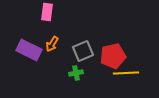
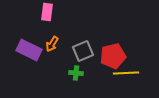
green cross: rotated 16 degrees clockwise
